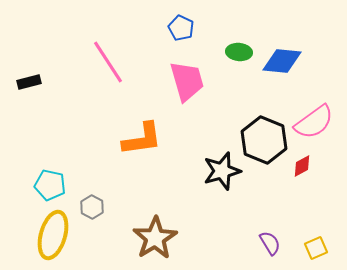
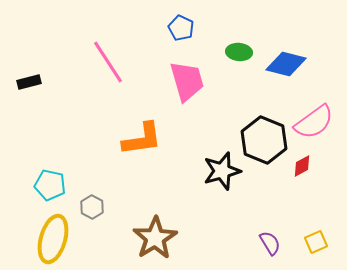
blue diamond: moved 4 px right, 3 px down; rotated 9 degrees clockwise
yellow ellipse: moved 4 px down
yellow square: moved 6 px up
